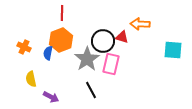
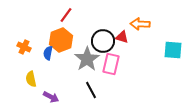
red line: moved 4 px right, 2 px down; rotated 35 degrees clockwise
